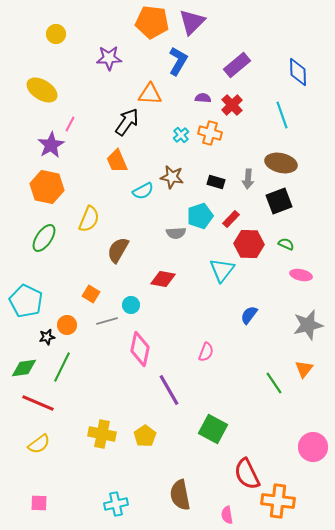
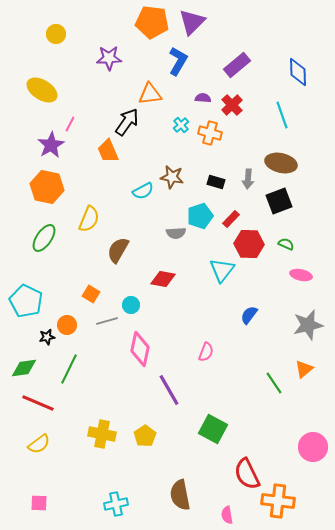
orange triangle at (150, 94): rotated 10 degrees counterclockwise
cyan cross at (181, 135): moved 10 px up
orange trapezoid at (117, 161): moved 9 px left, 10 px up
green line at (62, 367): moved 7 px right, 2 px down
orange triangle at (304, 369): rotated 12 degrees clockwise
